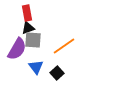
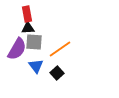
red rectangle: moved 1 px down
black triangle: rotated 16 degrees clockwise
gray square: moved 1 px right, 2 px down
orange line: moved 4 px left, 3 px down
blue triangle: moved 1 px up
